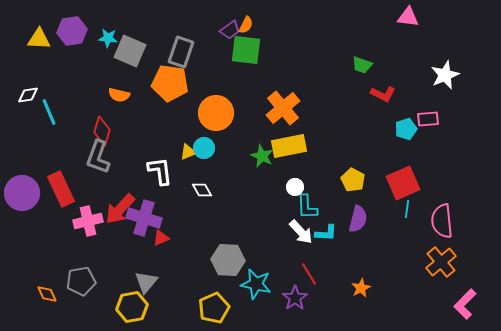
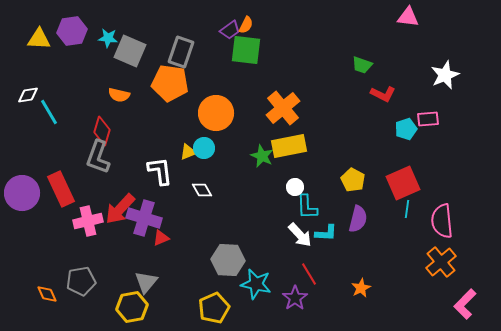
cyan line at (49, 112): rotated 8 degrees counterclockwise
white arrow at (301, 232): moved 1 px left, 3 px down
